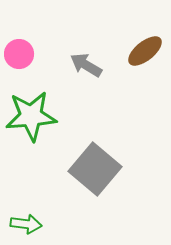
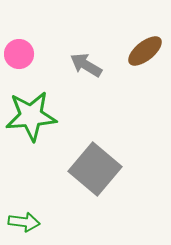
green arrow: moved 2 px left, 2 px up
